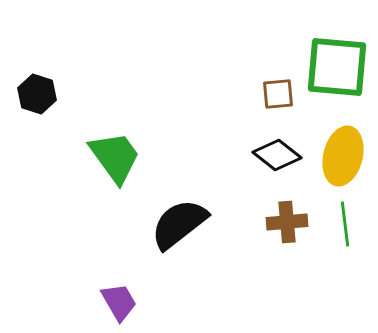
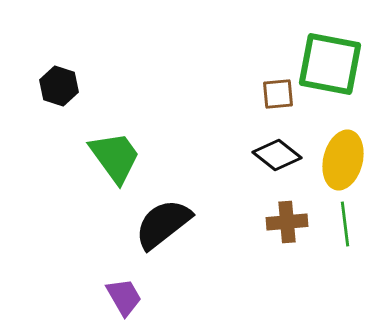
green square: moved 7 px left, 3 px up; rotated 6 degrees clockwise
black hexagon: moved 22 px right, 8 px up
yellow ellipse: moved 4 px down
black semicircle: moved 16 px left
purple trapezoid: moved 5 px right, 5 px up
